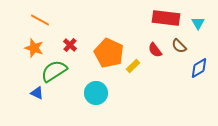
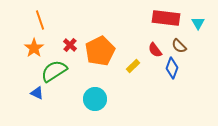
orange line: rotated 42 degrees clockwise
orange star: rotated 18 degrees clockwise
orange pentagon: moved 9 px left, 2 px up; rotated 20 degrees clockwise
blue diamond: moved 27 px left; rotated 40 degrees counterclockwise
cyan circle: moved 1 px left, 6 px down
